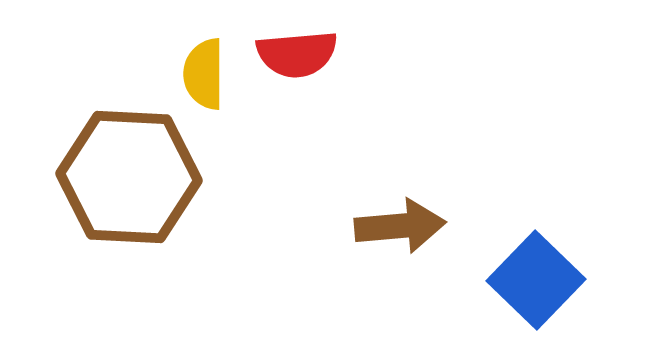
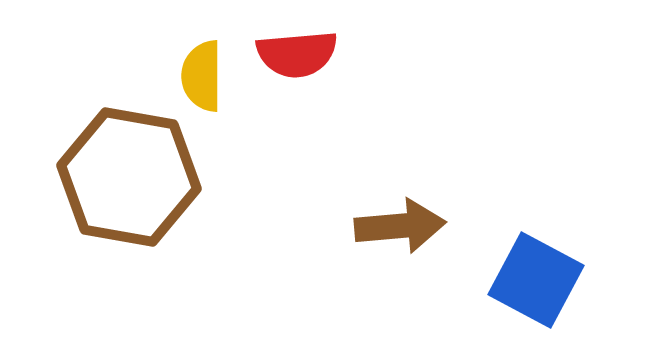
yellow semicircle: moved 2 px left, 2 px down
brown hexagon: rotated 7 degrees clockwise
blue square: rotated 16 degrees counterclockwise
